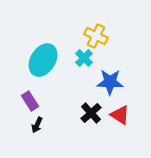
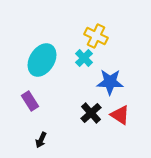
cyan ellipse: moved 1 px left
black arrow: moved 4 px right, 15 px down
